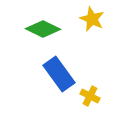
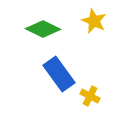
yellow star: moved 2 px right, 2 px down
